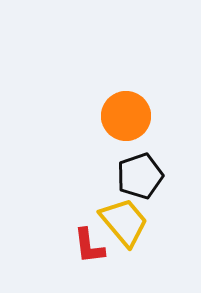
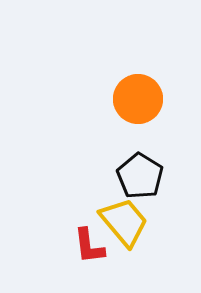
orange circle: moved 12 px right, 17 px up
black pentagon: rotated 21 degrees counterclockwise
